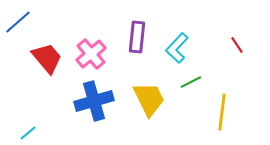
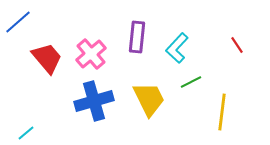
cyan line: moved 2 px left
